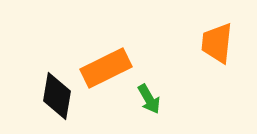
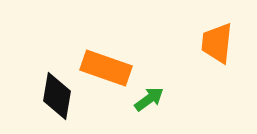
orange rectangle: rotated 45 degrees clockwise
green arrow: rotated 96 degrees counterclockwise
